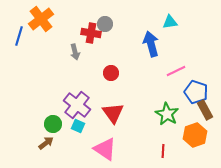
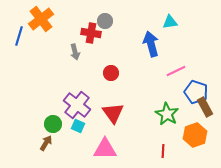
gray circle: moved 3 px up
brown rectangle: moved 3 px up
brown arrow: rotated 21 degrees counterclockwise
pink triangle: rotated 35 degrees counterclockwise
